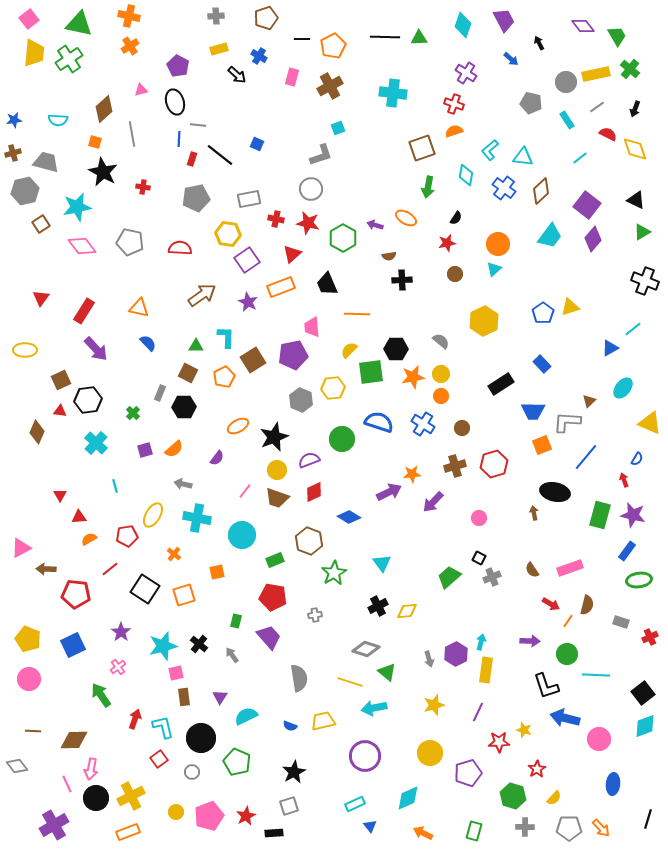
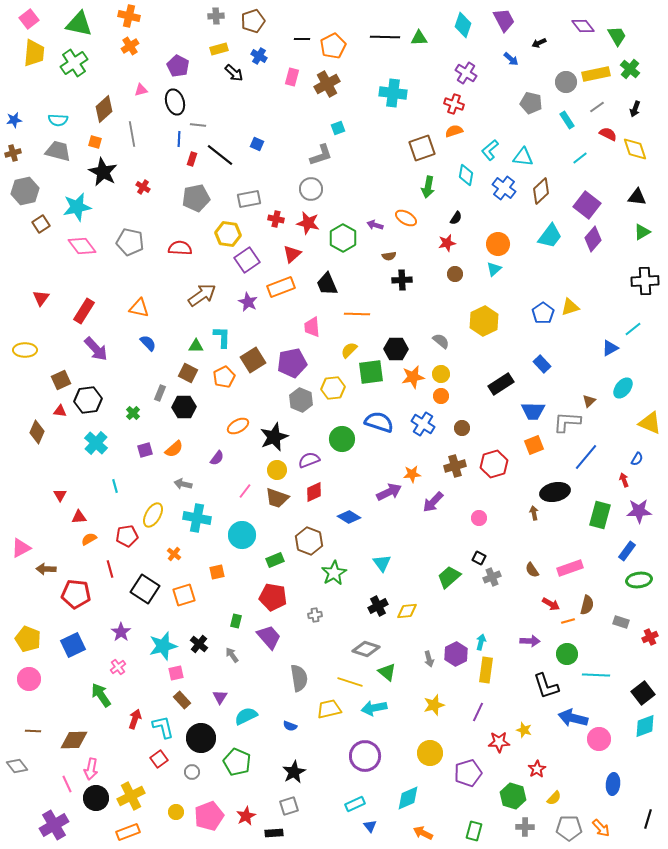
brown pentagon at (266, 18): moved 13 px left, 3 px down
black arrow at (539, 43): rotated 88 degrees counterclockwise
green cross at (69, 59): moved 5 px right, 4 px down
black arrow at (237, 75): moved 3 px left, 2 px up
brown cross at (330, 86): moved 3 px left, 2 px up
gray trapezoid at (46, 162): moved 12 px right, 11 px up
red cross at (143, 187): rotated 24 degrees clockwise
black triangle at (636, 200): moved 1 px right, 3 px up; rotated 18 degrees counterclockwise
black cross at (645, 281): rotated 24 degrees counterclockwise
cyan L-shape at (226, 337): moved 4 px left
purple pentagon at (293, 355): moved 1 px left, 8 px down
orange square at (542, 445): moved 8 px left
black ellipse at (555, 492): rotated 24 degrees counterclockwise
purple star at (633, 515): moved 6 px right, 4 px up; rotated 15 degrees counterclockwise
red line at (110, 569): rotated 66 degrees counterclockwise
orange line at (568, 621): rotated 40 degrees clockwise
brown rectangle at (184, 697): moved 2 px left, 3 px down; rotated 36 degrees counterclockwise
blue arrow at (565, 718): moved 8 px right
yellow trapezoid at (323, 721): moved 6 px right, 12 px up
